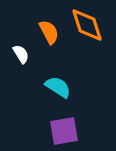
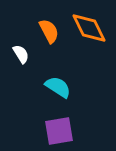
orange diamond: moved 2 px right, 3 px down; rotated 9 degrees counterclockwise
orange semicircle: moved 1 px up
purple square: moved 5 px left
